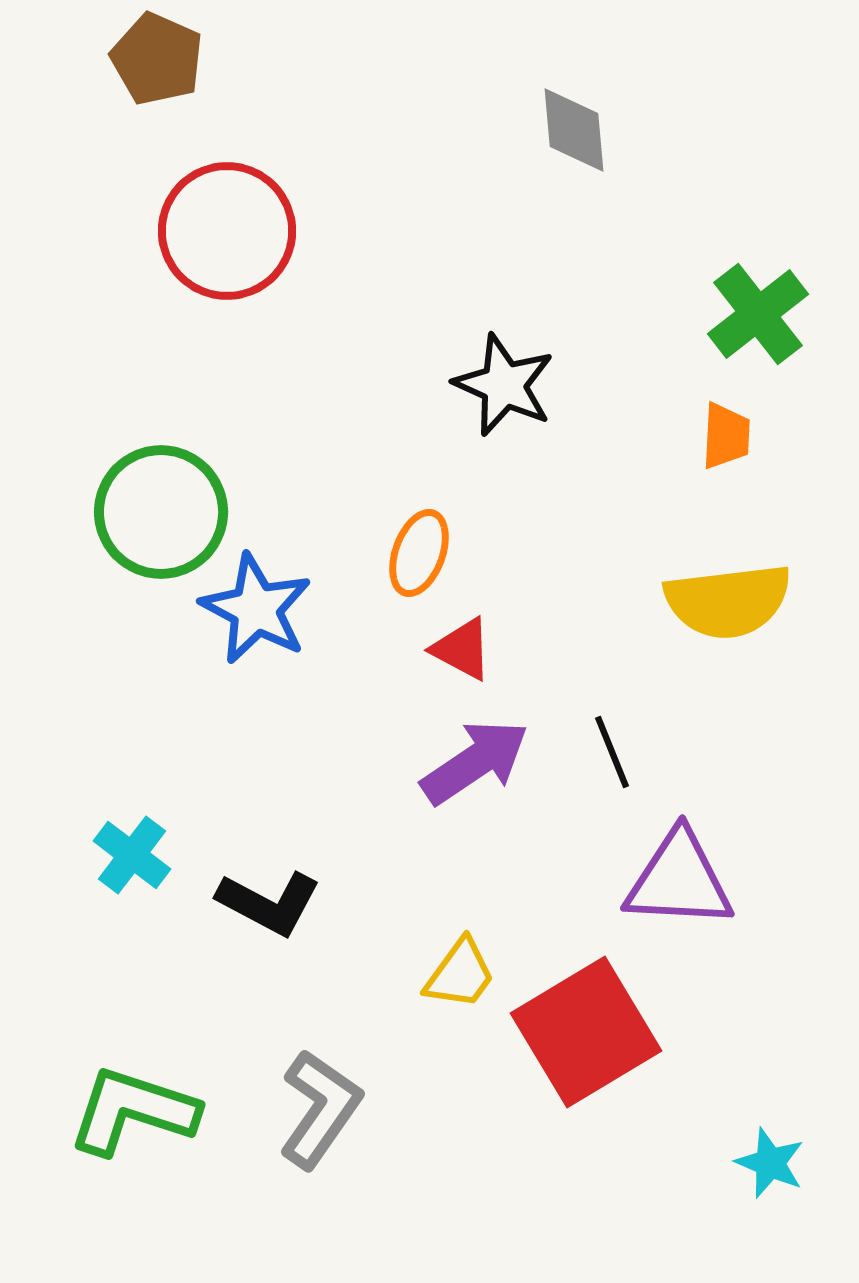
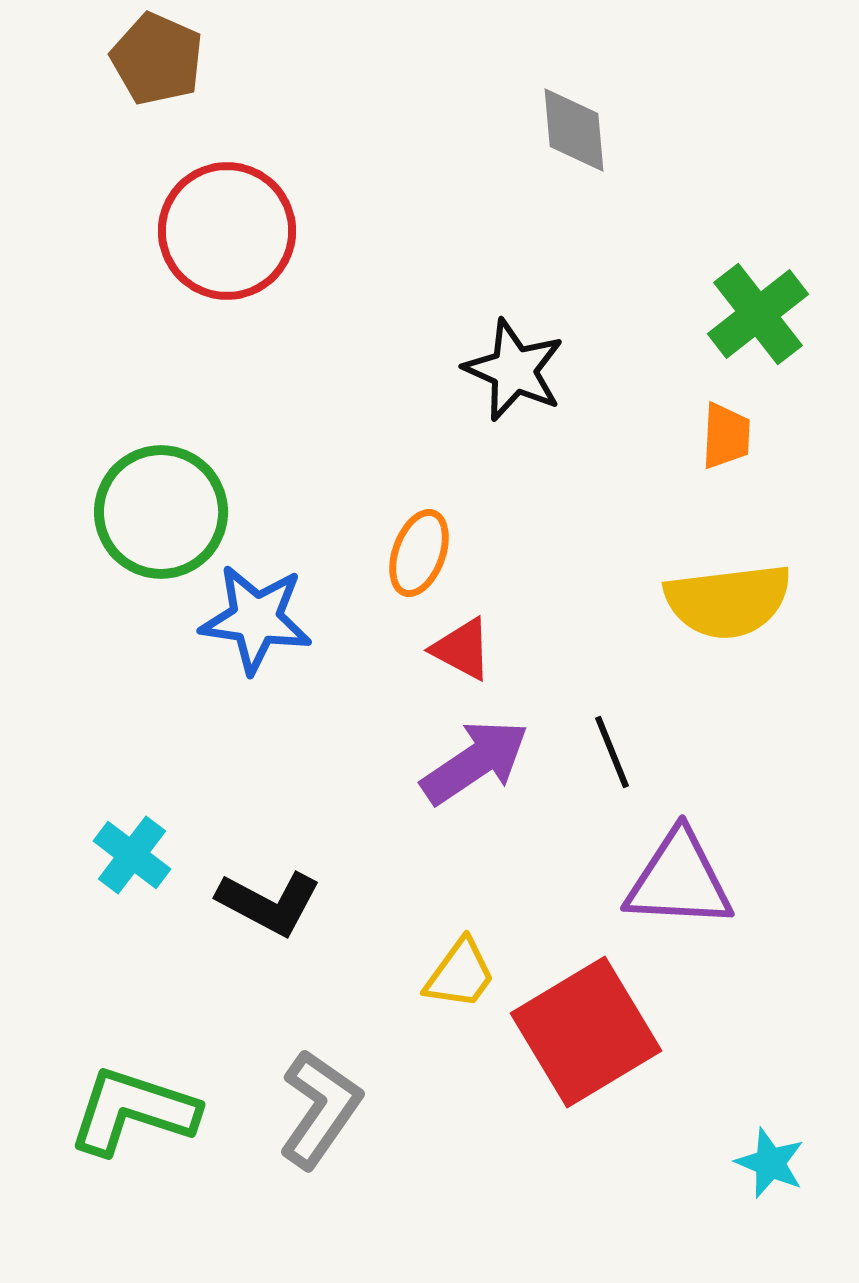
black star: moved 10 px right, 15 px up
blue star: moved 10 px down; rotated 20 degrees counterclockwise
